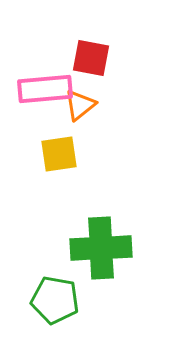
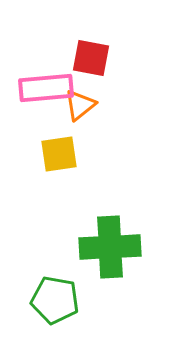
pink rectangle: moved 1 px right, 1 px up
green cross: moved 9 px right, 1 px up
